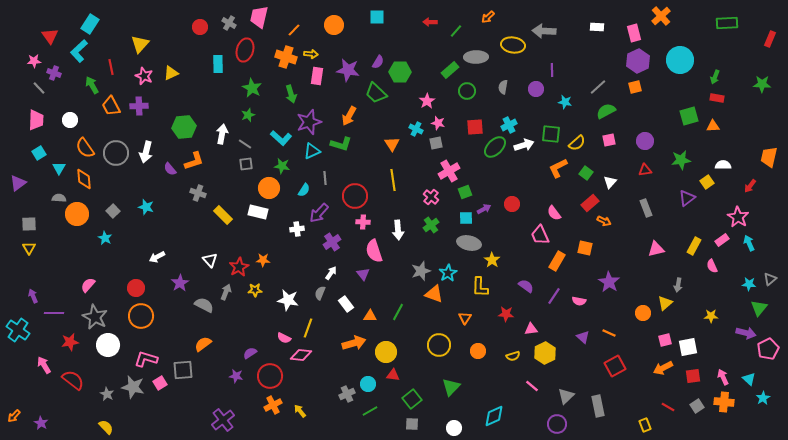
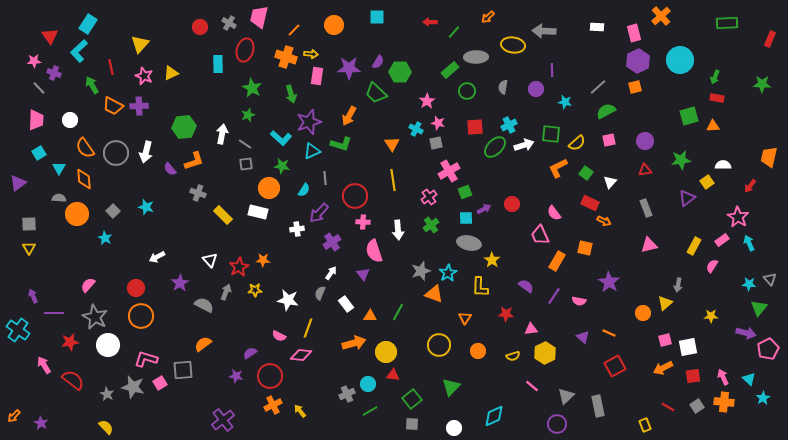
cyan rectangle at (90, 24): moved 2 px left
green line at (456, 31): moved 2 px left, 1 px down
purple star at (348, 70): moved 1 px right, 2 px up; rotated 10 degrees counterclockwise
orange trapezoid at (111, 106): moved 2 px right; rotated 35 degrees counterclockwise
pink cross at (431, 197): moved 2 px left; rotated 14 degrees clockwise
red rectangle at (590, 203): rotated 66 degrees clockwise
pink triangle at (656, 249): moved 7 px left, 4 px up
pink semicircle at (712, 266): rotated 56 degrees clockwise
gray triangle at (770, 279): rotated 32 degrees counterclockwise
pink semicircle at (284, 338): moved 5 px left, 2 px up
